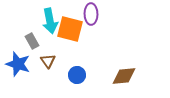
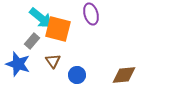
purple ellipse: rotated 15 degrees counterclockwise
cyan arrow: moved 9 px left, 3 px up; rotated 40 degrees counterclockwise
orange square: moved 12 px left
gray rectangle: rotated 70 degrees clockwise
brown triangle: moved 5 px right
brown diamond: moved 1 px up
